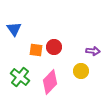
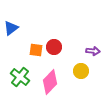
blue triangle: moved 3 px left, 1 px up; rotated 28 degrees clockwise
